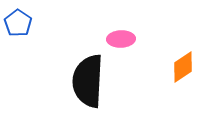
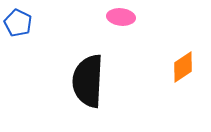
blue pentagon: rotated 8 degrees counterclockwise
pink ellipse: moved 22 px up; rotated 8 degrees clockwise
